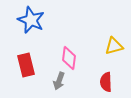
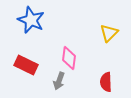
yellow triangle: moved 5 px left, 13 px up; rotated 30 degrees counterclockwise
red rectangle: rotated 50 degrees counterclockwise
